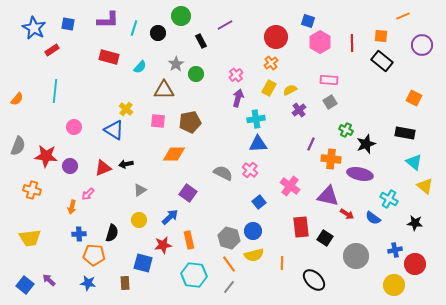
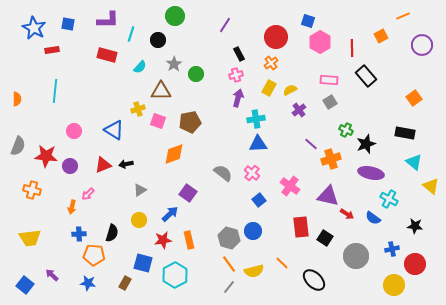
green circle at (181, 16): moved 6 px left
purple line at (225, 25): rotated 28 degrees counterclockwise
cyan line at (134, 28): moved 3 px left, 6 px down
black circle at (158, 33): moved 7 px down
orange square at (381, 36): rotated 32 degrees counterclockwise
black rectangle at (201, 41): moved 38 px right, 13 px down
red line at (352, 43): moved 5 px down
red rectangle at (52, 50): rotated 24 degrees clockwise
red rectangle at (109, 57): moved 2 px left, 2 px up
black rectangle at (382, 61): moved 16 px left, 15 px down; rotated 10 degrees clockwise
gray star at (176, 64): moved 2 px left
pink cross at (236, 75): rotated 24 degrees clockwise
brown triangle at (164, 90): moved 3 px left, 1 px down
orange square at (414, 98): rotated 28 degrees clockwise
orange semicircle at (17, 99): rotated 40 degrees counterclockwise
yellow cross at (126, 109): moved 12 px right; rotated 32 degrees clockwise
pink square at (158, 121): rotated 14 degrees clockwise
pink circle at (74, 127): moved 4 px down
purple line at (311, 144): rotated 72 degrees counterclockwise
orange diamond at (174, 154): rotated 20 degrees counterclockwise
orange cross at (331, 159): rotated 24 degrees counterclockwise
red triangle at (103, 168): moved 3 px up
pink cross at (250, 170): moved 2 px right, 3 px down
gray semicircle at (223, 173): rotated 12 degrees clockwise
purple ellipse at (360, 174): moved 11 px right, 1 px up
yellow triangle at (425, 186): moved 6 px right
blue square at (259, 202): moved 2 px up
blue arrow at (170, 217): moved 3 px up
black star at (415, 223): moved 3 px down
red star at (163, 245): moved 5 px up
blue cross at (395, 250): moved 3 px left, 1 px up
yellow semicircle at (254, 255): moved 16 px down
orange line at (282, 263): rotated 48 degrees counterclockwise
cyan hexagon at (194, 275): moved 19 px left; rotated 25 degrees clockwise
purple arrow at (49, 280): moved 3 px right, 5 px up
brown rectangle at (125, 283): rotated 32 degrees clockwise
